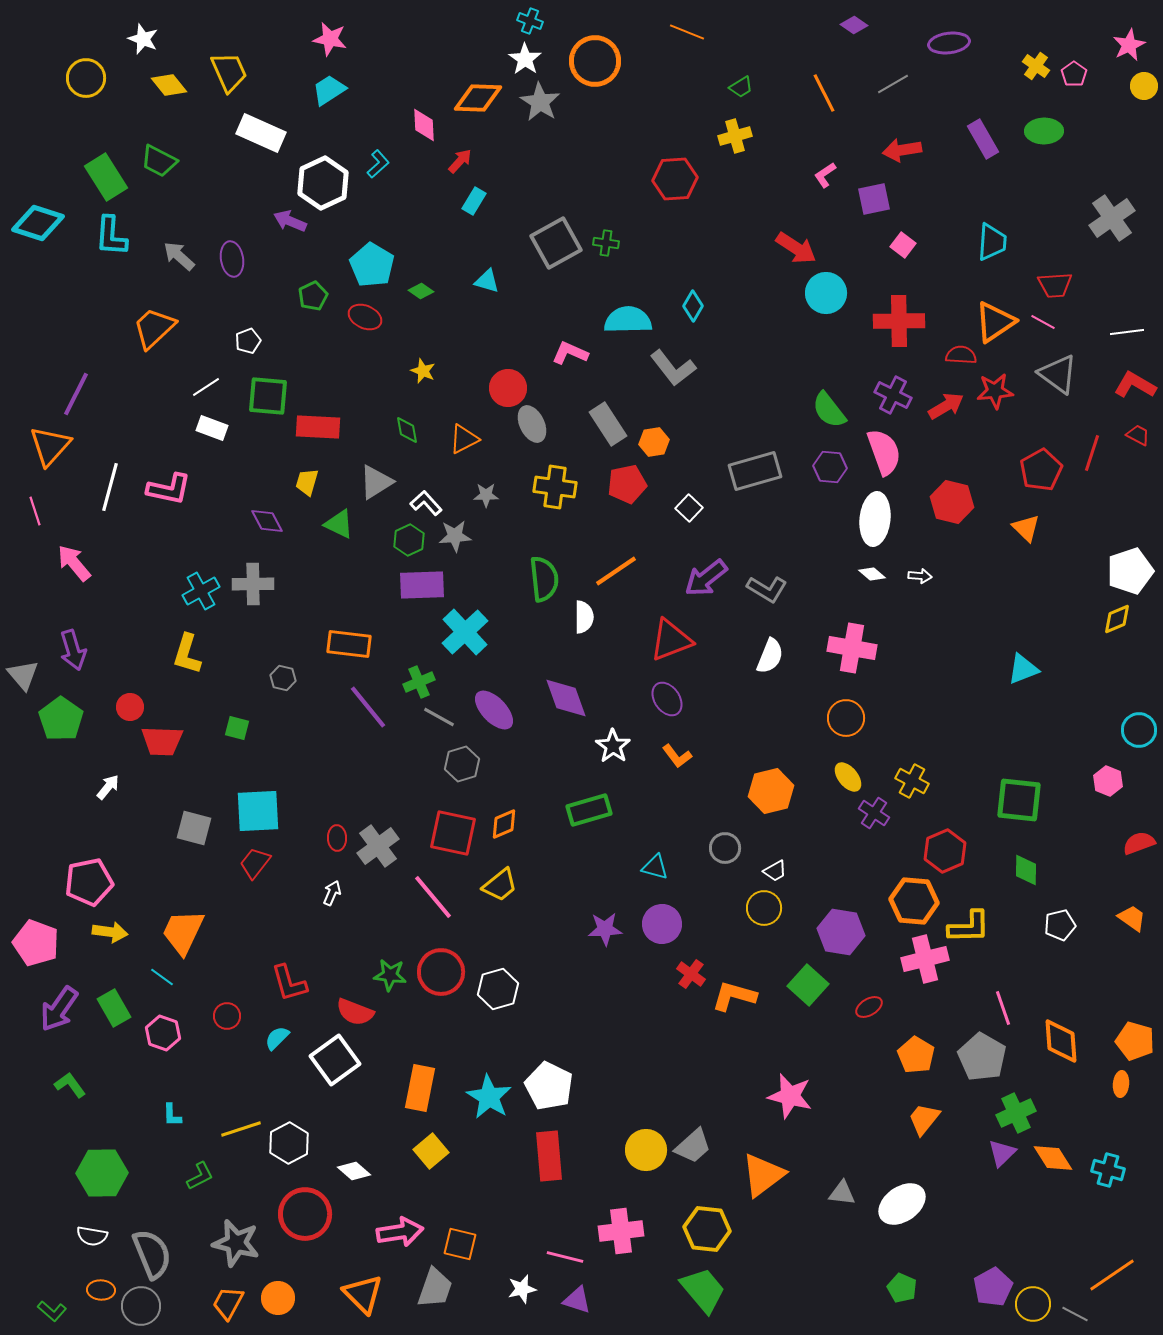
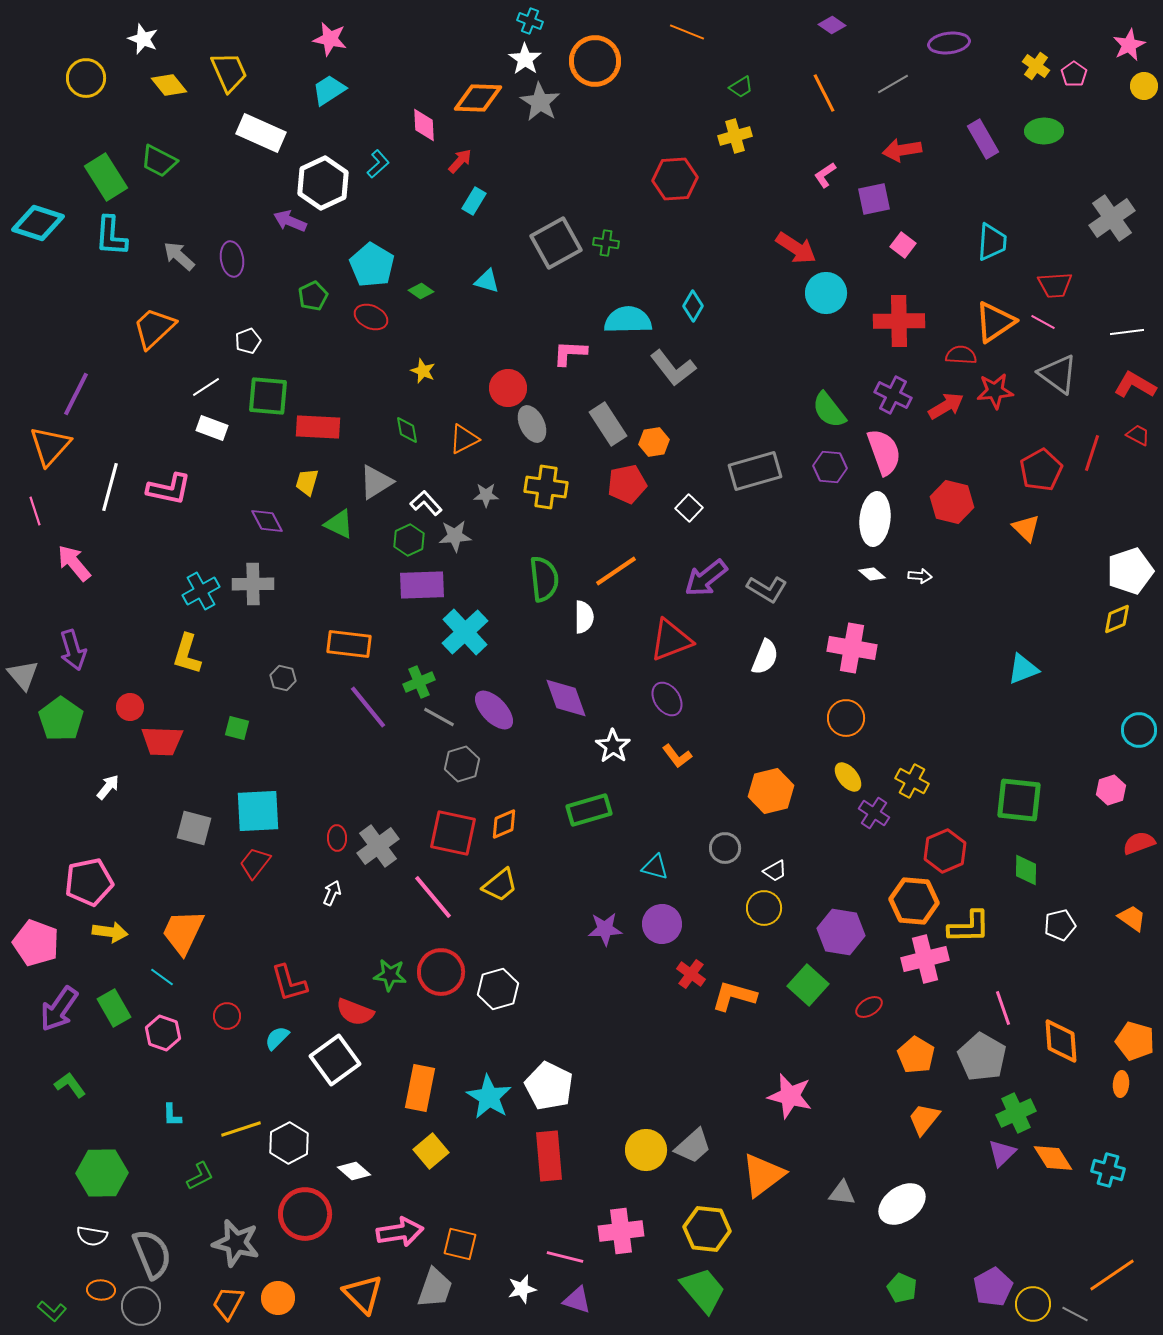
purple diamond at (854, 25): moved 22 px left
red ellipse at (365, 317): moved 6 px right
pink L-shape at (570, 353): rotated 21 degrees counterclockwise
yellow cross at (555, 487): moved 9 px left
white semicircle at (770, 656): moved 5 px left, 1 px down
pink hexagon at (1108, 781): moved 3 px right, 9 px down; rotated 20 degrees clockwise
